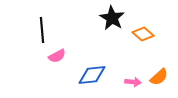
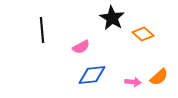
pink semicircle: moved 24 px right, 9 px up
